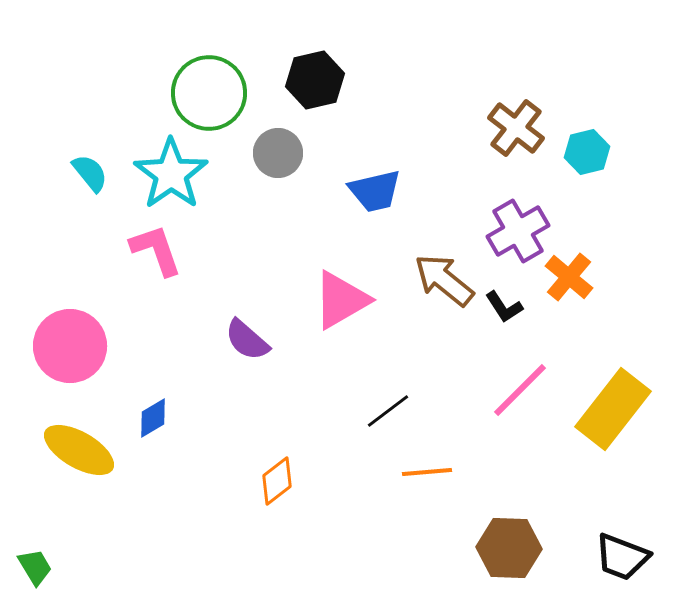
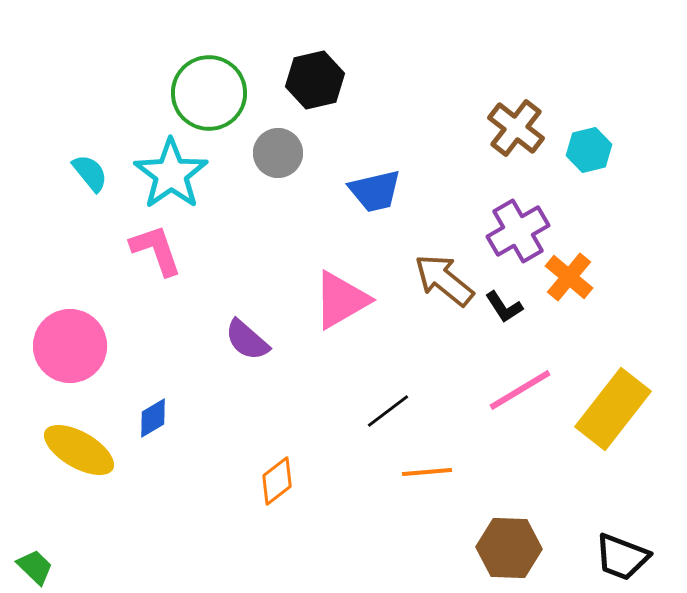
cyan hexagon: moved 2 px right, 2 px up
pink line: rotated 14 degrees clockwise
green trapezoid: rotated 15 degrees counterclockwise
